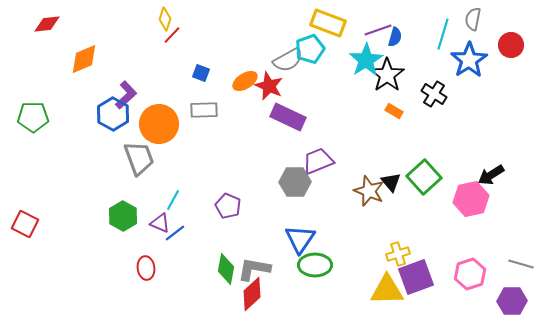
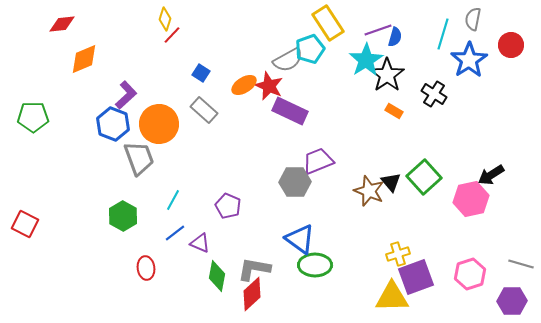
yellow rectangle at (328, 23): rotated 36 degrees clockwise
red diamond at (47, 24): moved 15 px right
blue square at (201, 73): rotated 12 degrees clockwise
orange ellipse at (245, 81): moved 1 px left, 4 px down
gray rectangle at (204, 110): rotated 44 degrees clockwise
blue hexagon at (113, 114): moved 10 px down; rotated 8 degrees counterclockwise
purple rectangle at (288, 117): moved 2 px right, 6 px up
purple triangle at (160, 223): moved 40 px right, 20 px down
blue triangle at (300, 239): rotated 28 degrees counterclockwise
green diamond at (226, 269): moved 9 px left, 7 px down
yellow triangle at (387, 290): moved 5 px right, 7 px down
